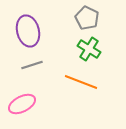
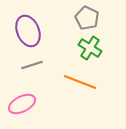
purple ellipse: rotated 8 degrees counterclockwise
green cross: moved 1 px right, 1 px up
orange line: moved 1 px left
